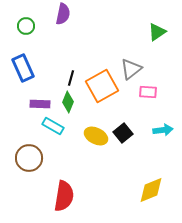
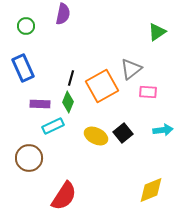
cyan rectangle: rotated 55 degrees counterclockwise
red semicircle: rotated 24 degrees clockwise
